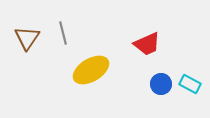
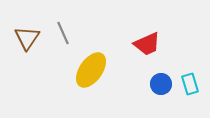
gray line: rotated 10 degrees counterclockwise
yellow ellipse: rotated 24 degrees counterclockwise
cyan rectangle: rotated 45 degrees clockwise
